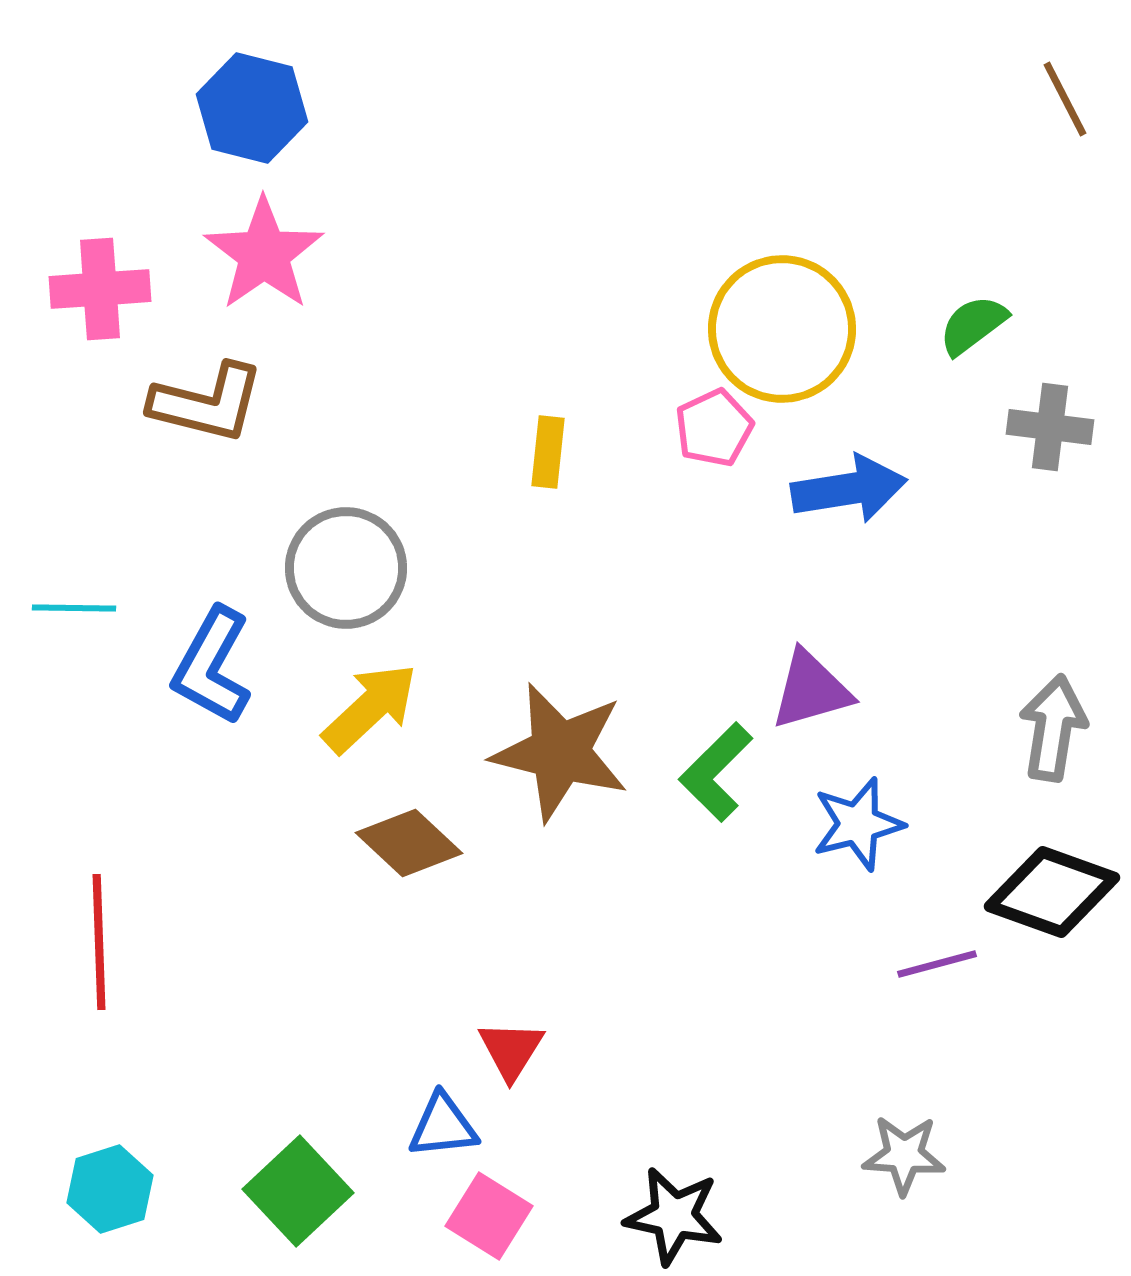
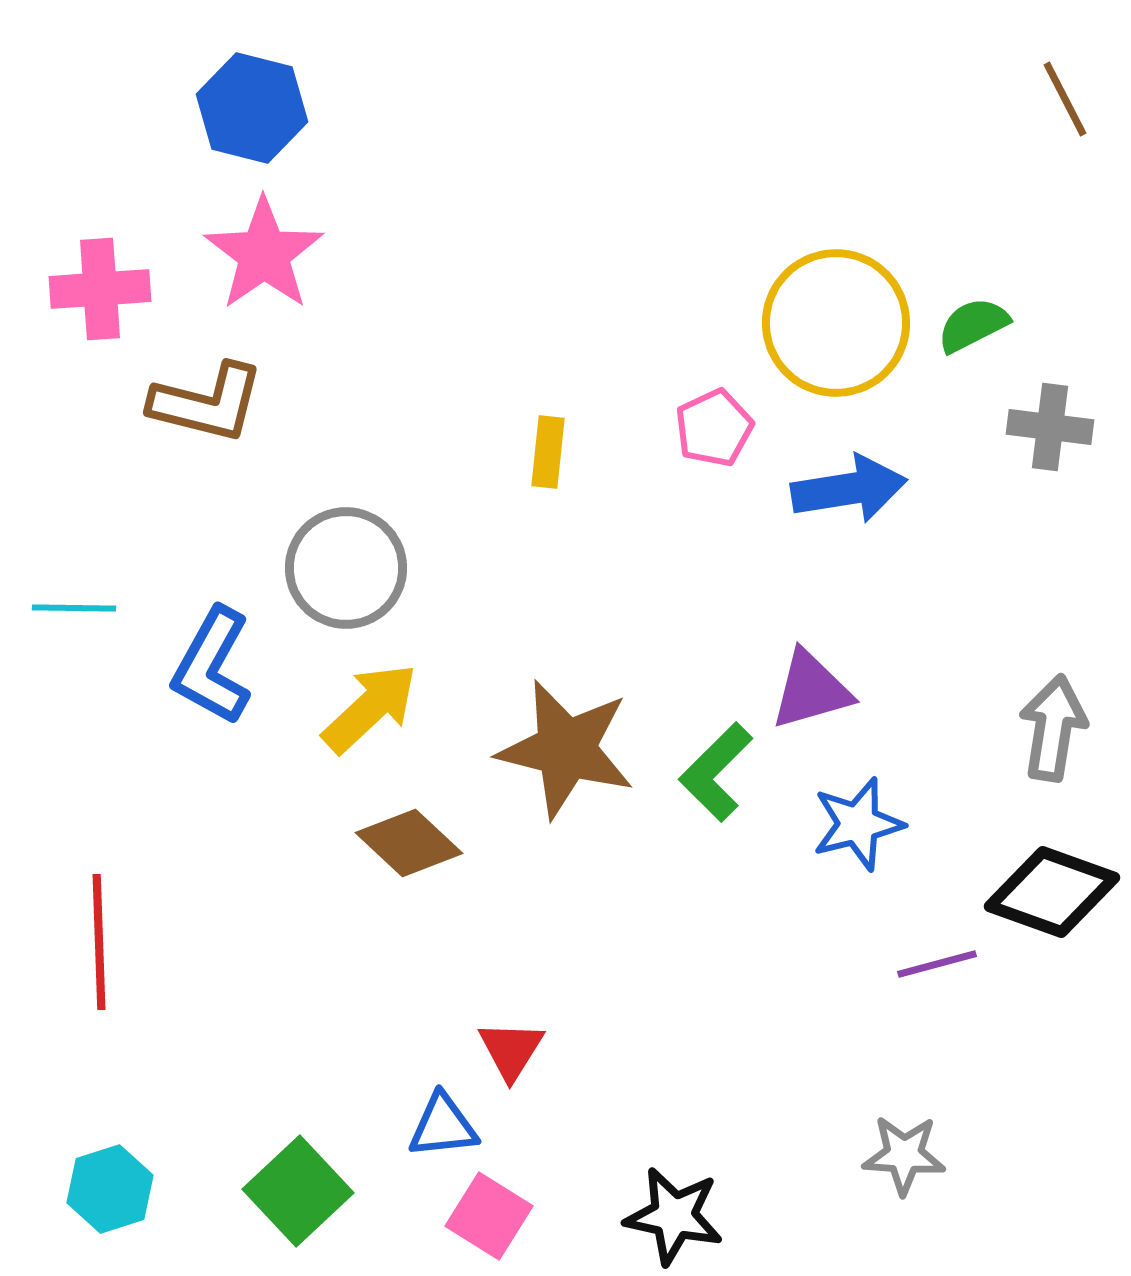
green semicircle: rotated 10 degrees clockwise
yellow circle: moved 54 px right, 6 px up
brown star: moved 6 px right, 3 px up
